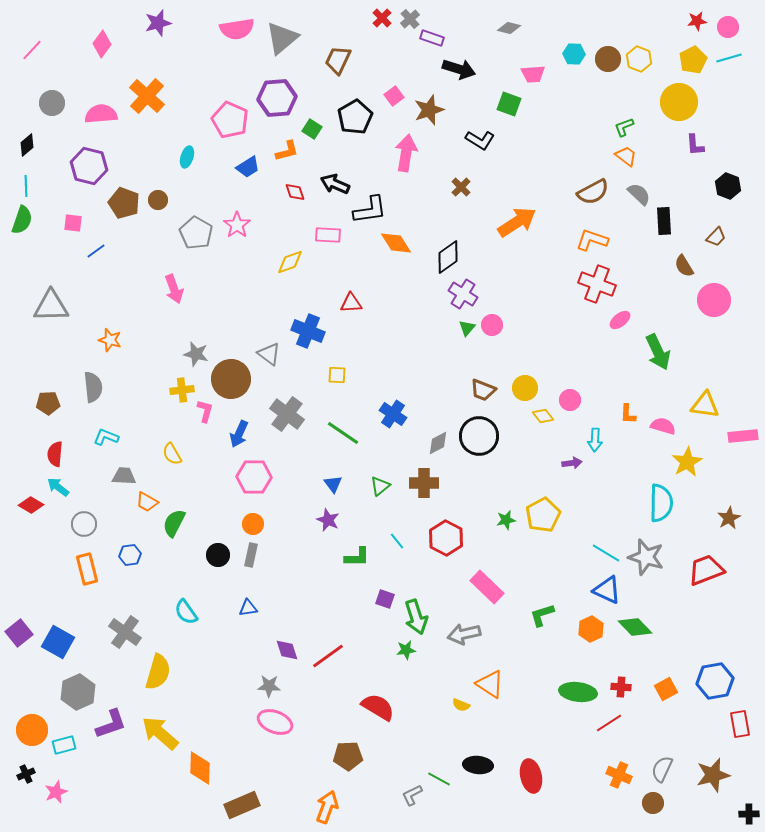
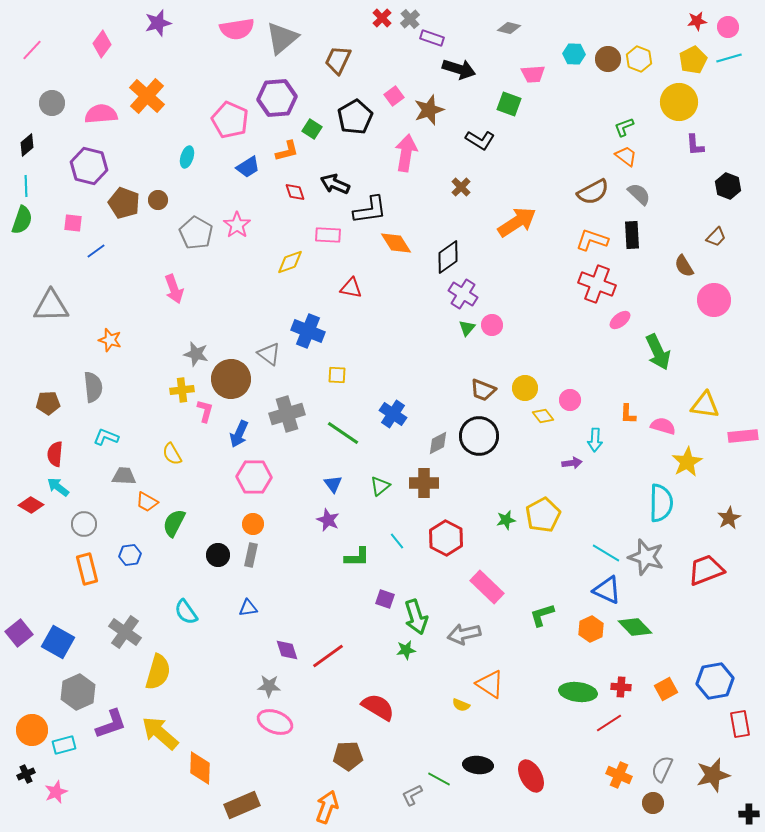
black rectangle at (664, 221): moved 32 px left, 14 px down
red triangle at (351, 303): moved 15 px up; rotated 15 degrees clockwise
gray cross at (287, 414): rotated 36 degrees clockwise
red ellipse at (531, 776): rotated 16 degrees counterclockwise
